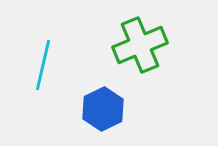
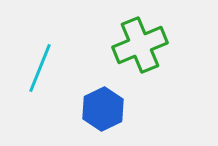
cyan line: moved 3 px left, 3 px down; rotated 9 degrees clockwise
